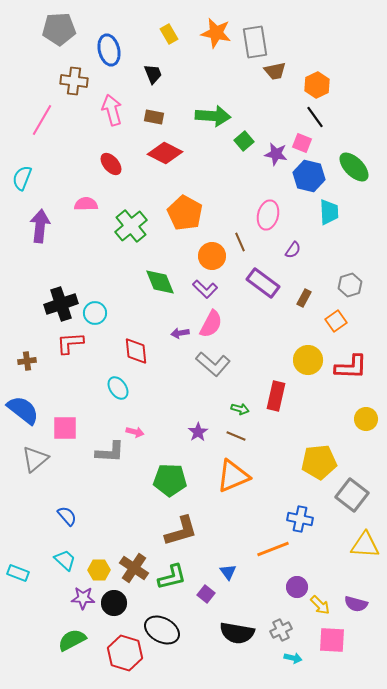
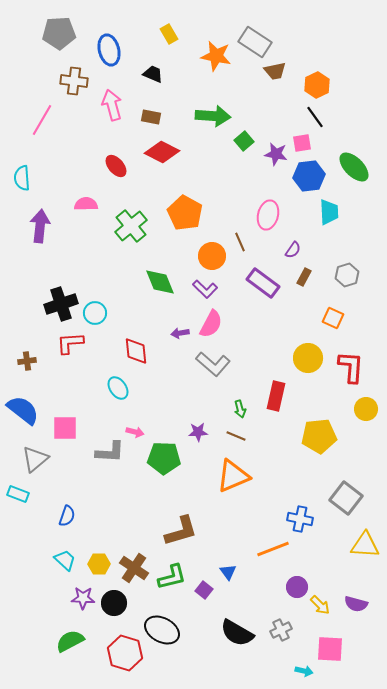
gray pentagon at (59, 29): moved 4 px down
orange star at (216, 33): moved 23 px down
gray rectangle at (255, 42): rotated 48 degrees counterclockwise
black trapezoid at (153, 74): rotated 45 degrees counterclockwise
pink arrow at (112, 110): moved 5 px up
brown rectangle at (154, 117): moved 3 px left
pink square at (302, 143): rotated 30 degrees counterclockwise
red diamond at (165, 153): moved 3 px left, 1 px up
red ellipse at (111, 164): moved 5 px right, 2 px down
blue hexagon at (309, 176): rotated 20 degrees counterclockwise
cyan semicircle at (22, 178): rotated 25 degrees counterclockwise
gray hexagon at (350, 285): moved 3 px left, 10 px up
brown rectangle at (304, 298): moved 21 px up
orange square at (336, 321): moved 3 px left, 3 px up; rotated 30 degrees counterclockwise
yellow circle at (308, 360): moved 2 px up
red L-shape at (351, 367): rotated 88 degrees counterclockwise
green arrow at (240, 409): rotated 60 degrees clockwise
yellow circle at (366, 419): moved 10 px up
purple star at (198, 432): rotated 30 degrees clockwise
yellow pentagon at (319, 462): moved 26 px up
green pentagon at (170, 480): moved 6 px left, 22 px up
gray square at (352, 495): moved 6 px left, 3 px down
blue semicircle at (67, 516): rotated 60 degrees clockwise
yellow hexagon at (99, 570): moved 6 px up
cyan rectangle at (18, 573): moved 79 px up
purple square at (206, 594): moved 2 px left, 4 px up
black semicircle at (237, 633): rotated 20 degrees clockwise
green semicircle at (72, 640): moved 2 px left, 1 px down
pink square at (332, 640): moved 2 px left, 9 px down
cyan arrow at (293, 658): moved 11 px right, 13 px down
